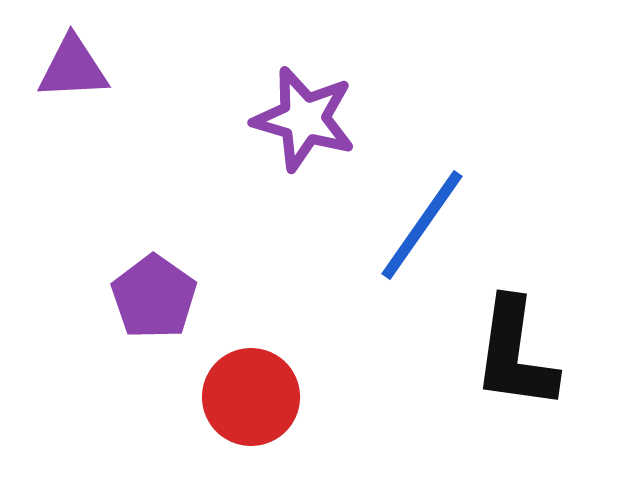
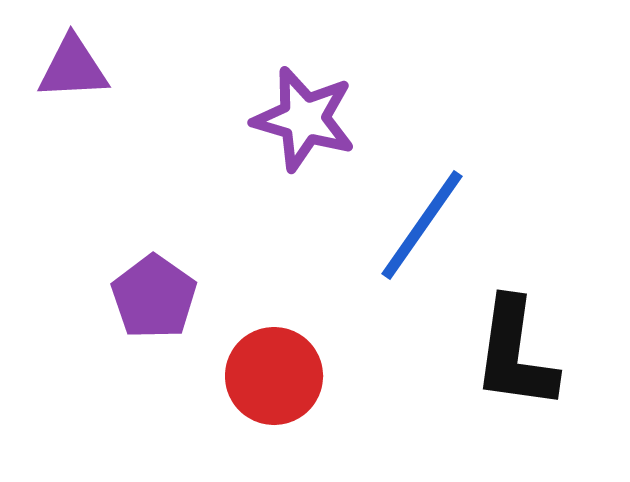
red circle: moved 23 px right, 21 px up
